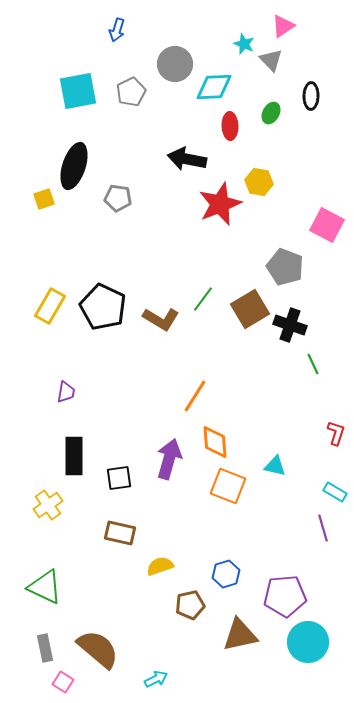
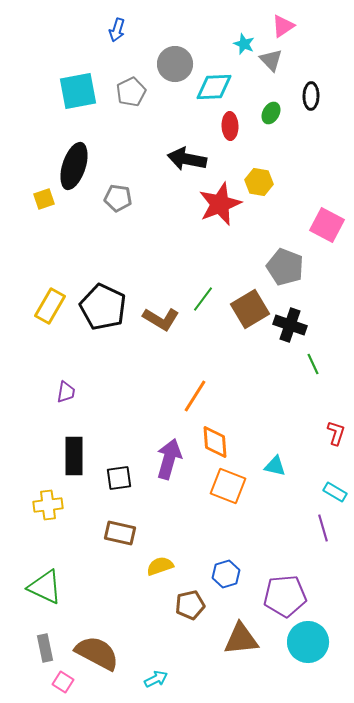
yellow cross at (48, 505): rotated 28 degrees clockwise
brown triangle at (240, 635): moved 1 px right, 4 px down; rotated 6 degrees clockwise
brown semicircle at (98, 649): moved 1 px left, 4 px down; rotated 12 degrees counterclockwise
